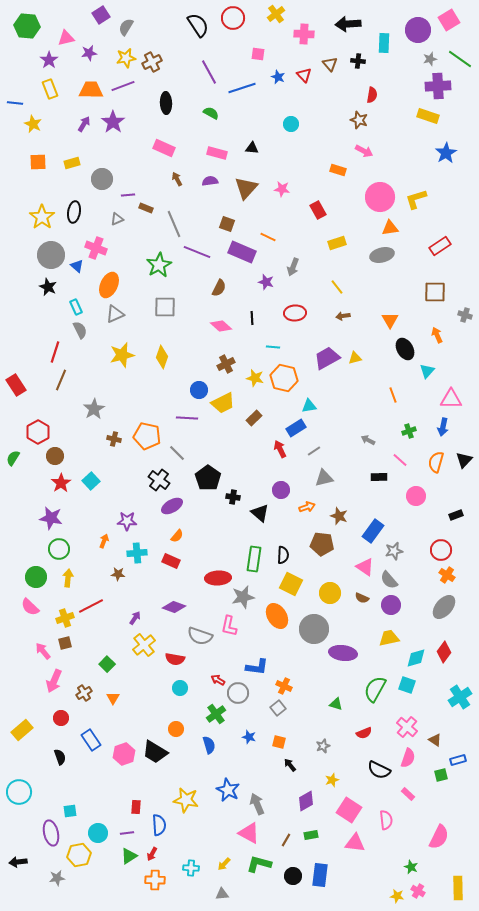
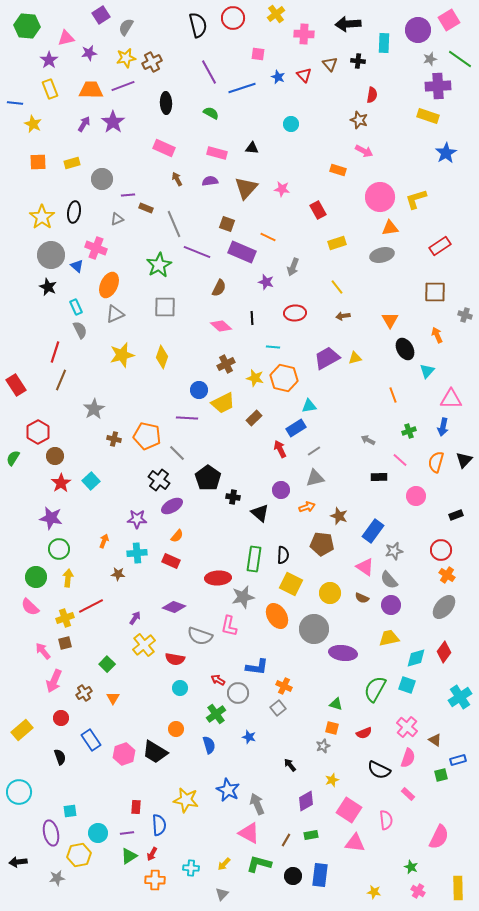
black semicircle at (198, 25): rotated 20 degrees clockwise
gray triangle at (324, 478): moved 9 px left
purple star at (127, 521): moved 10 px right, 2 px up
orange square at (279, 742): moved 53 px right, 14 px up
gray triangle at (222, 894): rotated 40 degrees counterclockwise
yellow star at (397, 896): moved 23 px left, 4 px up
